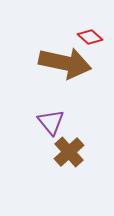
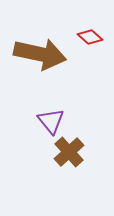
brown arrow: moved 25 px left, 9 px up
purple triangle: moved 1 px up
